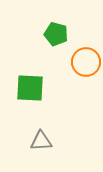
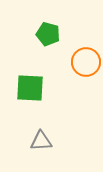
green pentagon: moved 8 px left
